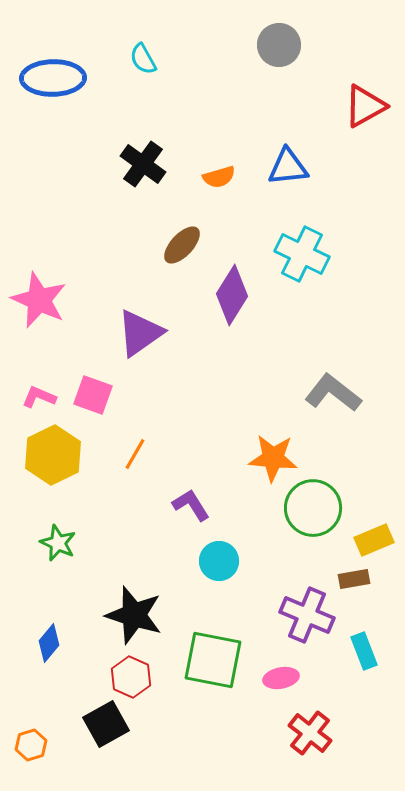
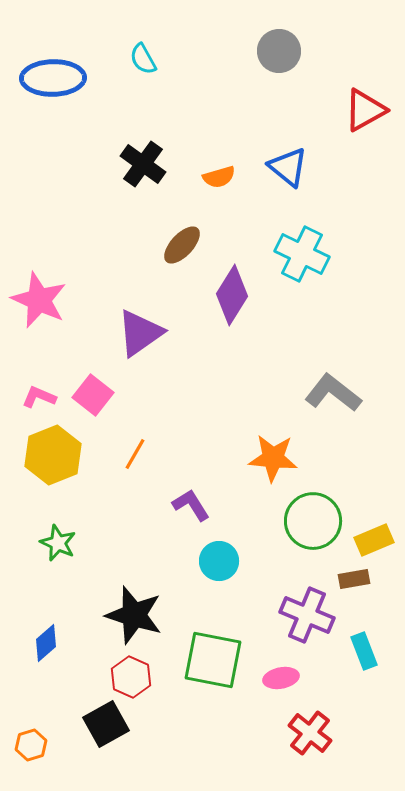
gray circle: moved 6 px down
red triangle: moved 4 px down
blue triangle: rotated 45 degrees clockwise
pink square: rotated 18 degrees clockwise
yellow hexagon: rotated 4 degrees clockwise
green circle: moved 13 px down
blue diamond: moved 3 px left; rotated 9 degrees clockwise
